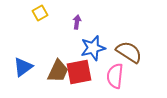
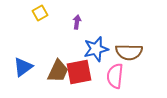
blue star: moved 3 px right, 1 px down
brown semicircle: rotated 148 degrees clockwise
